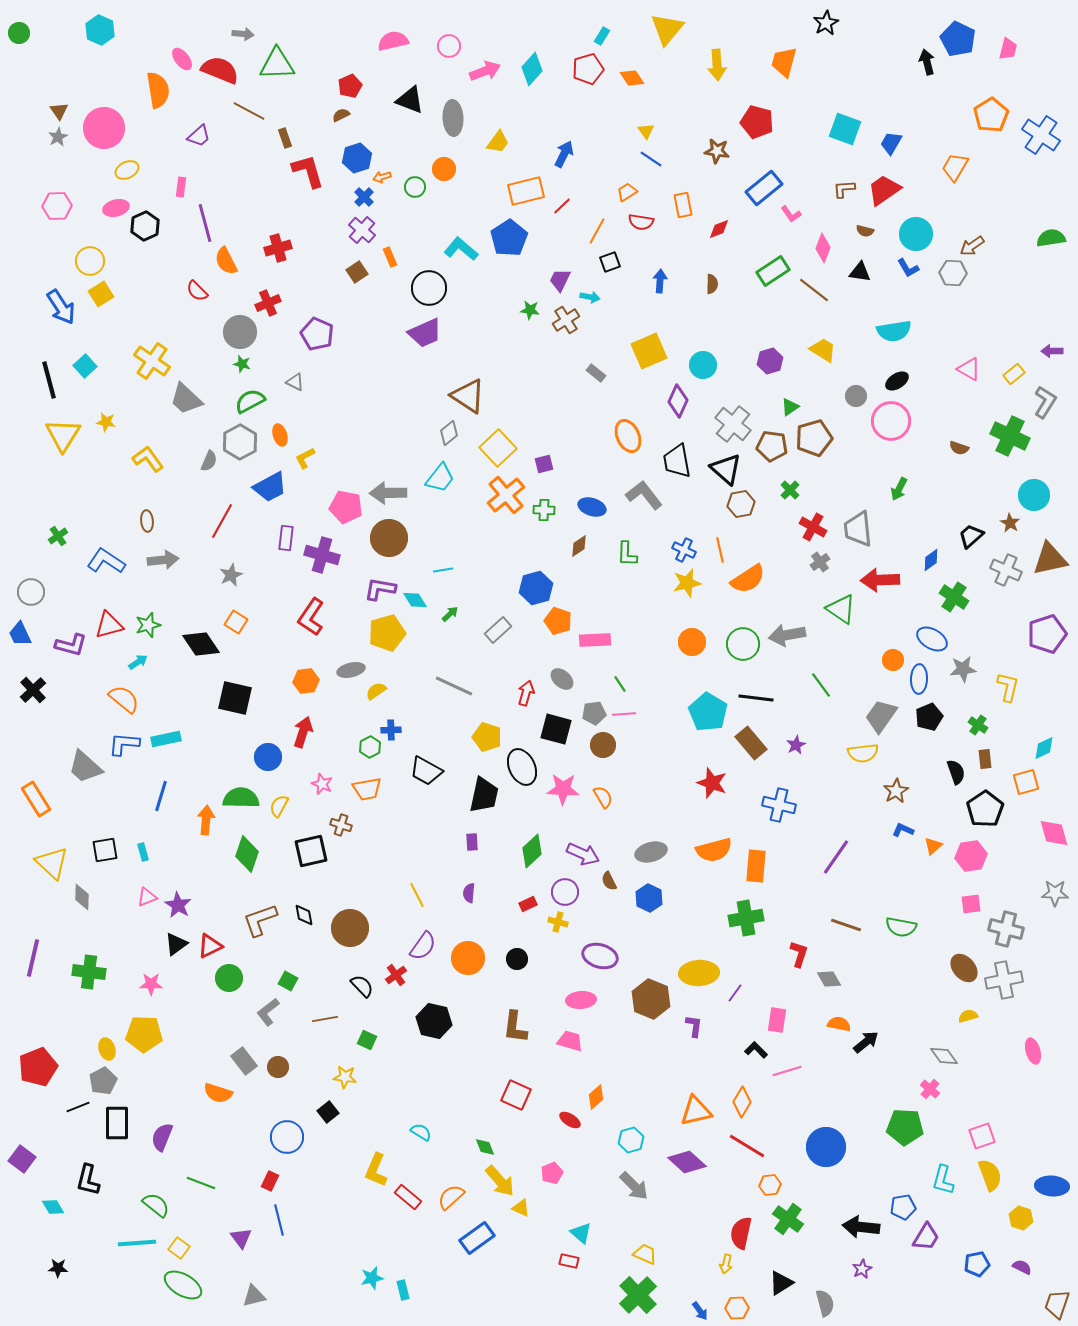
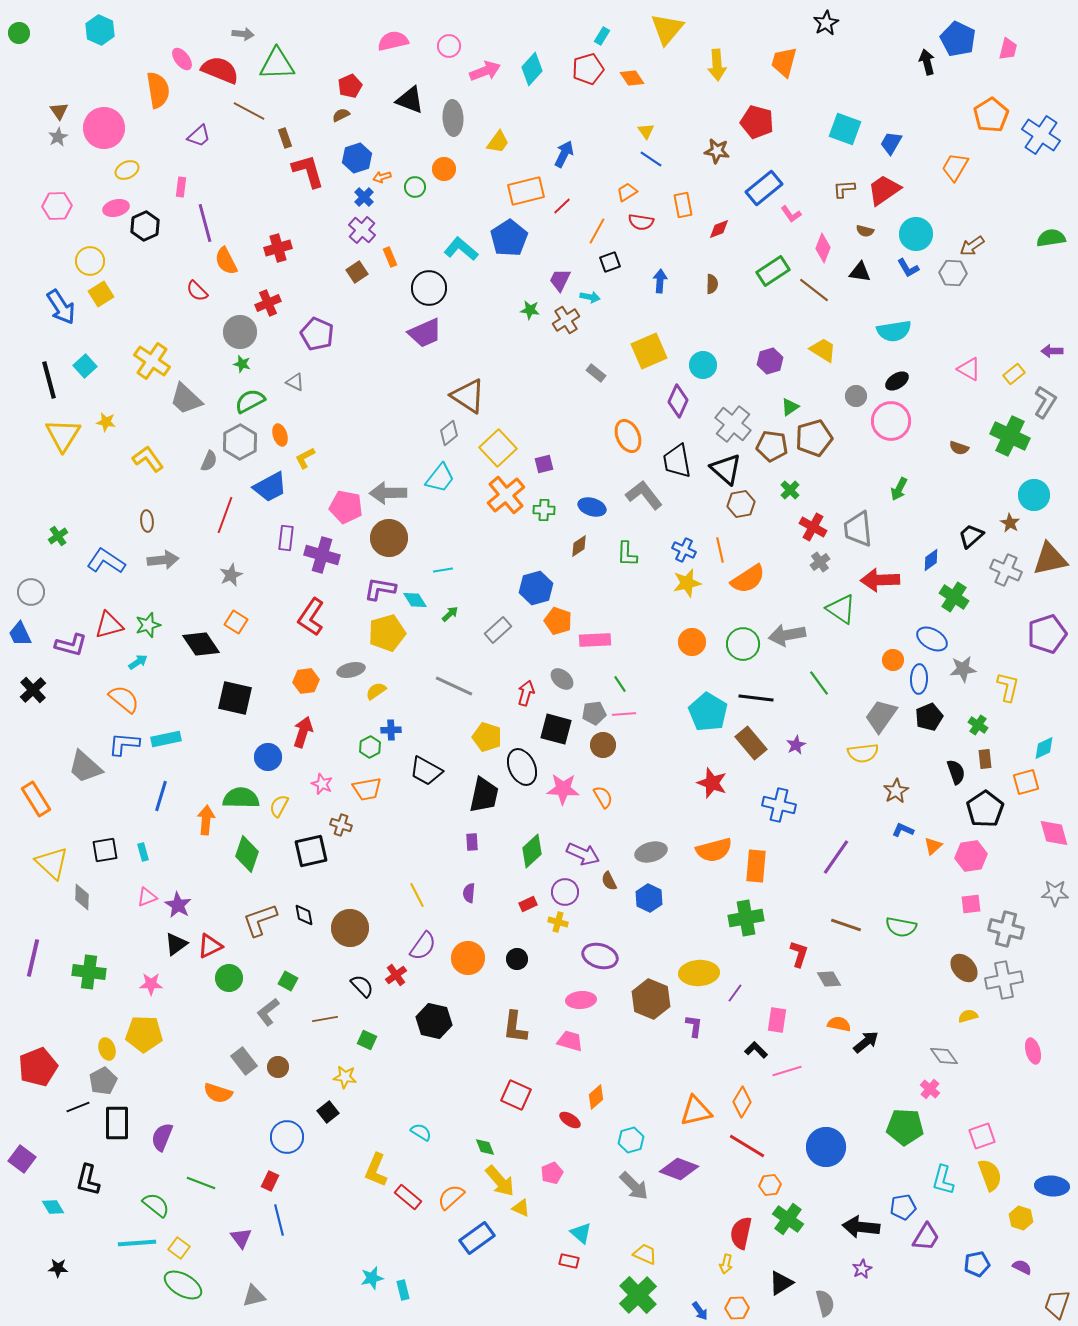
red line at (222, 521): moved 3 px right, 6 px up; rotated 9 degrees counterclockwise
green line at (821, 685): moved 2 px left, 2 px up
purple diamond at (687, 1162): moved 8 px left, 7 px down; rotated 21 degrees counterclockwise
